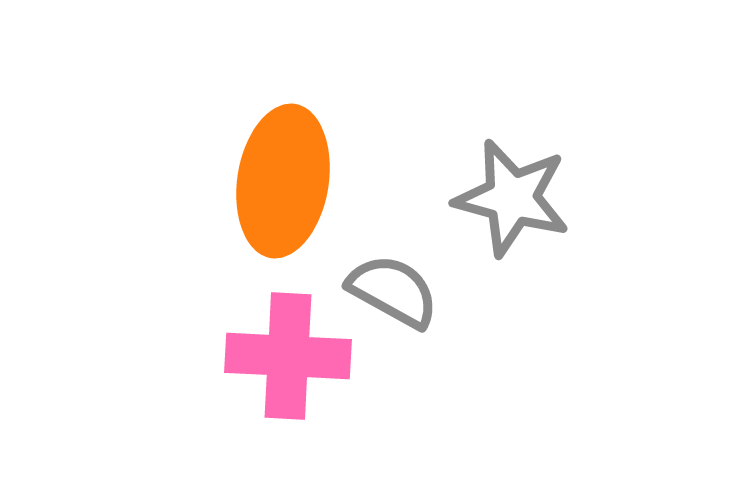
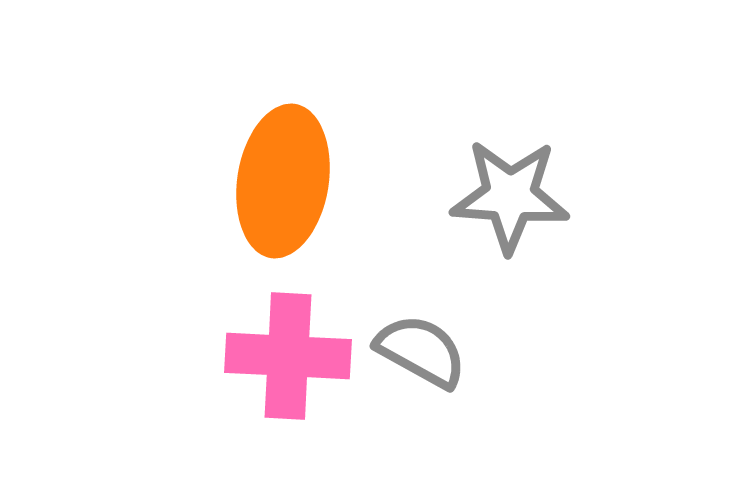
gray star: moved 2 px left, 2 px up; rotated 11 degrees counterclockwise
gray semicircle: moved 28 px right, 60 px down
